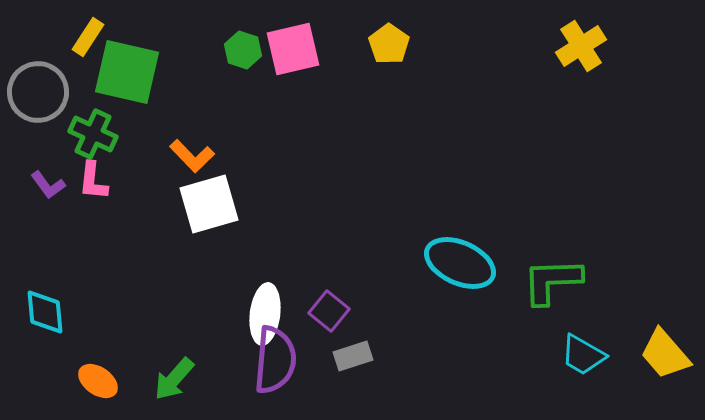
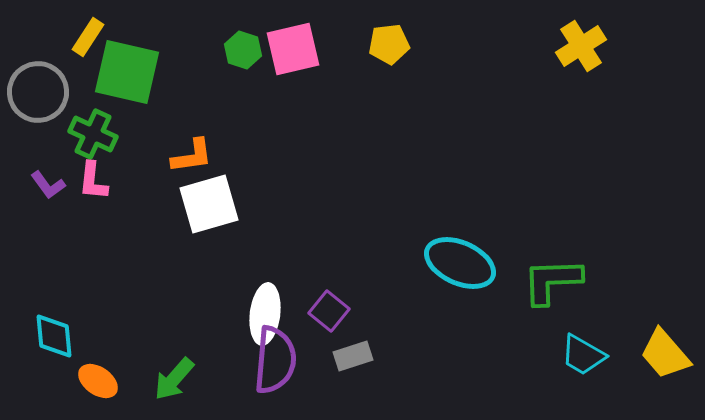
yellow pentagon: rotated 30 degrees clockwise
orange L-shape: rotated 54 degrees counterclockwise
cyan diamond: moved 9 px right, 24 px down
